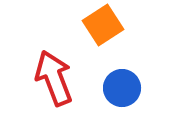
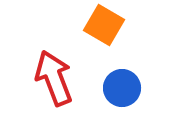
orange square: moved 1 px right; rotated 27 degrees counterclockwise
